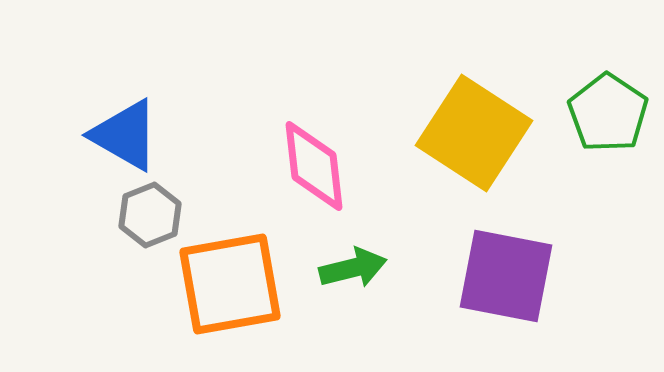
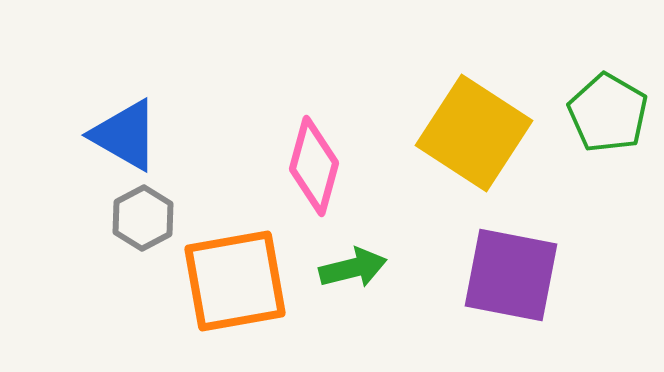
green pentagon: rotated 4 degrees counterclockwise
pink diamond: rotated 22 degrees clockwise
gray hexagon: moved 7 px left, 3 px down; rotated 6 degrees counterclockwise
purple square: moved 5 px right, 1 px up
orange square: moved 5 px right, 3 px up
